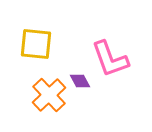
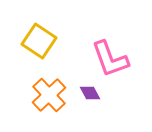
yellow square: moved 3 px right, 3 px up; rotated 28 degrees clockwise
purple diamond: moved 10 px right, 12 px down
